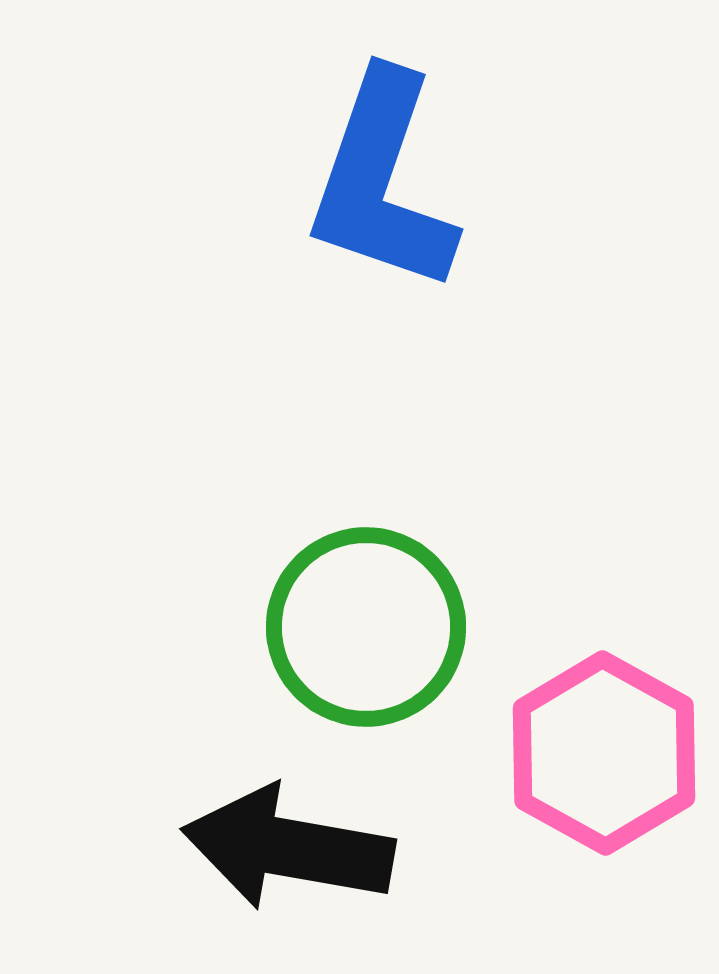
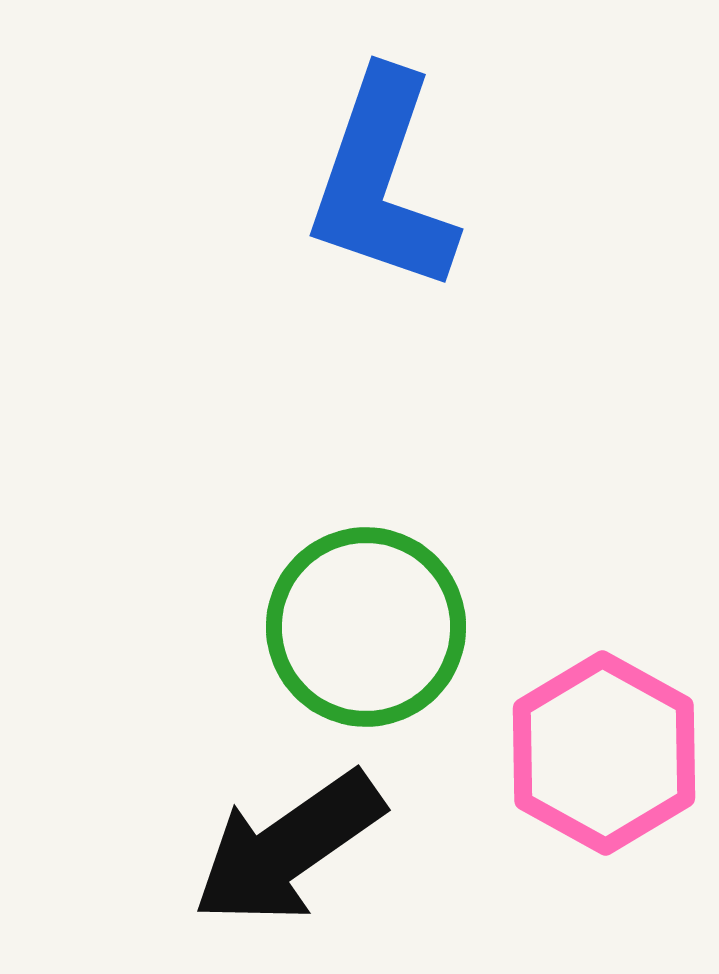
black arrow: rotated 45 degrees counterclockwise
